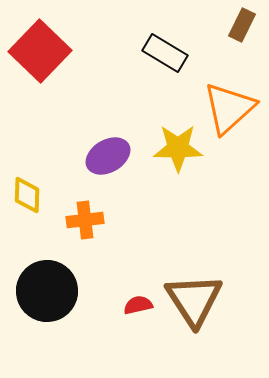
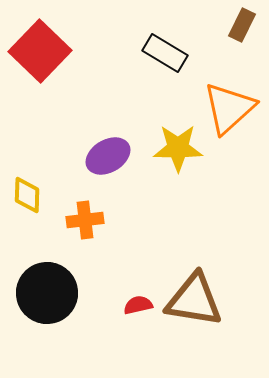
black circle: moved 2 px down
brown triangle: rotated 48 degrees counterclockwise
